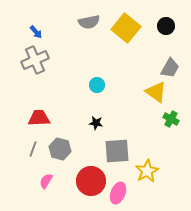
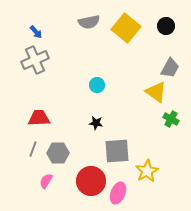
gray hexagon: moved 2 px left, 4 px down; rotated 15 degrees counterclockwise
